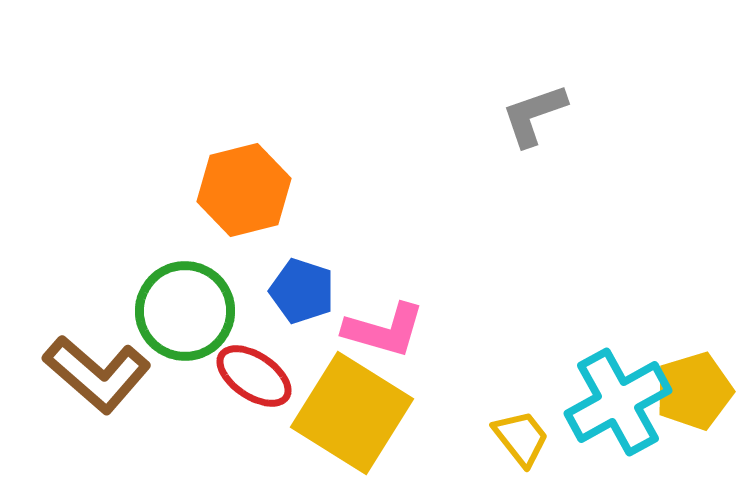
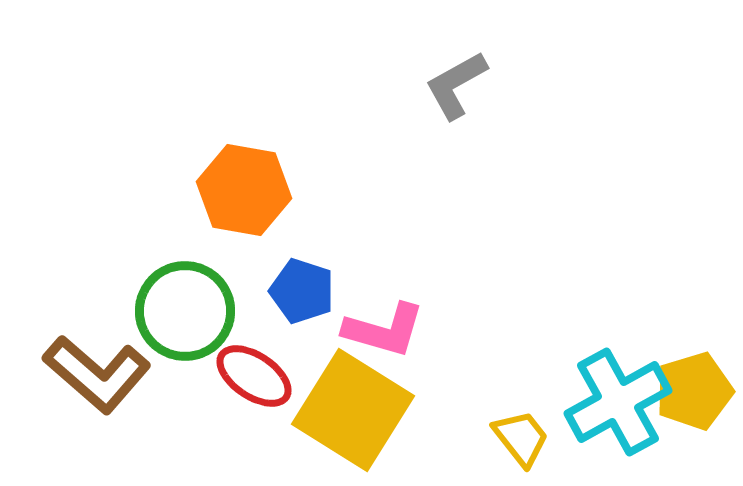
gray L-shape: moved 78 px left, 30 px up; rotated 10 degrees counterclockwise
orange hexagon: rotated 24 degrees clockwise
yellow square: moved 1 px right, 3 px up
